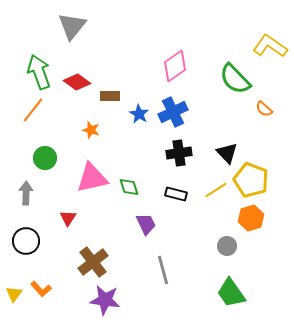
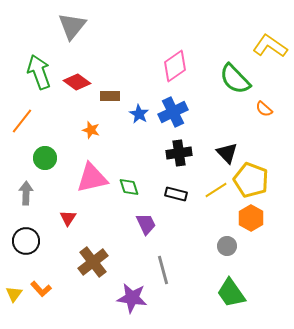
orange line: moved 11 px left, 11 px down
orange hexagon: rotated 15 degrees counterclockwise
purple star: moved 27 px right, 2 px up
